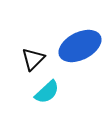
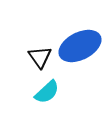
black triangle: moved 7 px right, 2 px up; rotated 20 degrees counterclockwise
